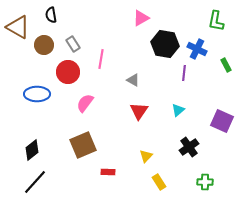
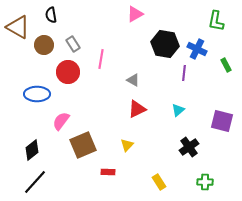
pink triangle: moved 6 px left, 4 px up
pink semicircle: moved 24 px left, 18 px down
red triangle: moved 2 px left, 2 px up; rotated 30 degrees clockwise
purple square: rotated 10 degrees counterclockwise
yellow triangle: moved 19 px left, 11 px up
